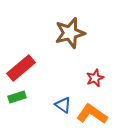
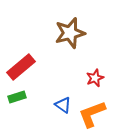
red rectangle: moved 1 px up
orange L-shape: rotated 56 degrees counterclockwise
